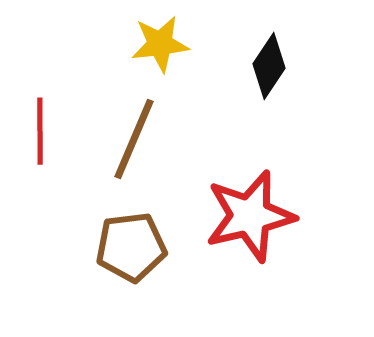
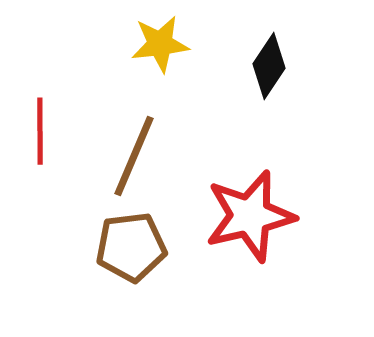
brown line: moved 17 px down
